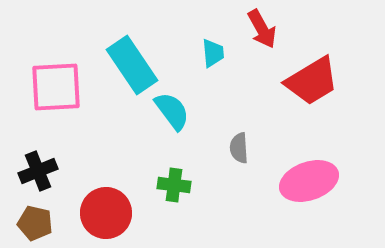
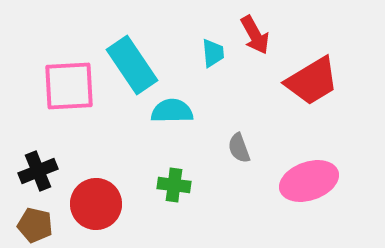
red arrow: moved 7 px left, 6 px down
pink square: moved 13 px right, 1 px up
cyan semicircle: rotated 54 degrees counterclockwise
gray semicircle: rotated 16 degrees counterclockwise
red circle: moved 10 px left, 9 px up
brown pentagon: moved 2 px down
